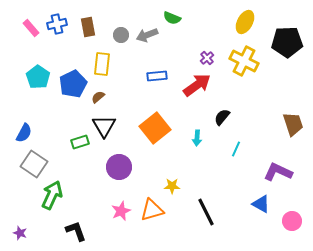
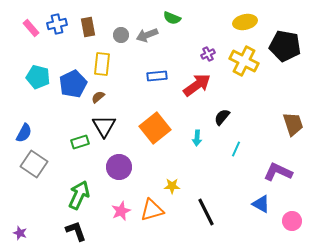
yellow ellipse: rotated 50 degrees clockwise
black pentagon: moved 2 px left, 4 px down; rotated 12 degrees clockwise
purple cross: moved 1 px right, 4 px up; rotated 16 degrees clockwise
cyan pentagon: rotated 20 degrees counterclockwise
green arrow: moved 27 px right
